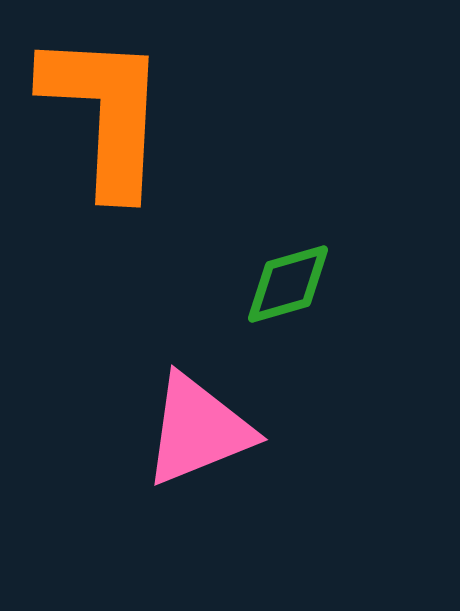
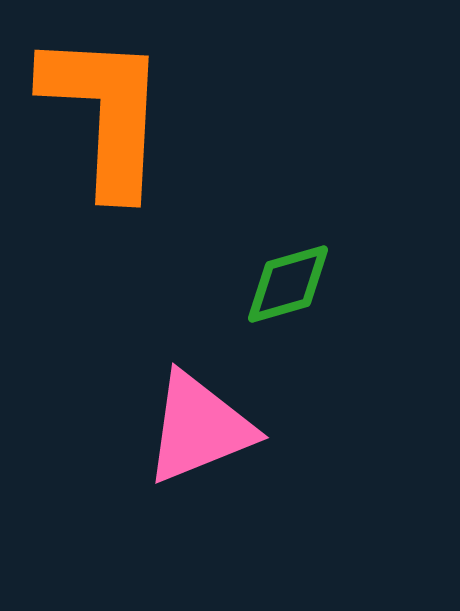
pink triangle: moved 1 px right, 2 px up
